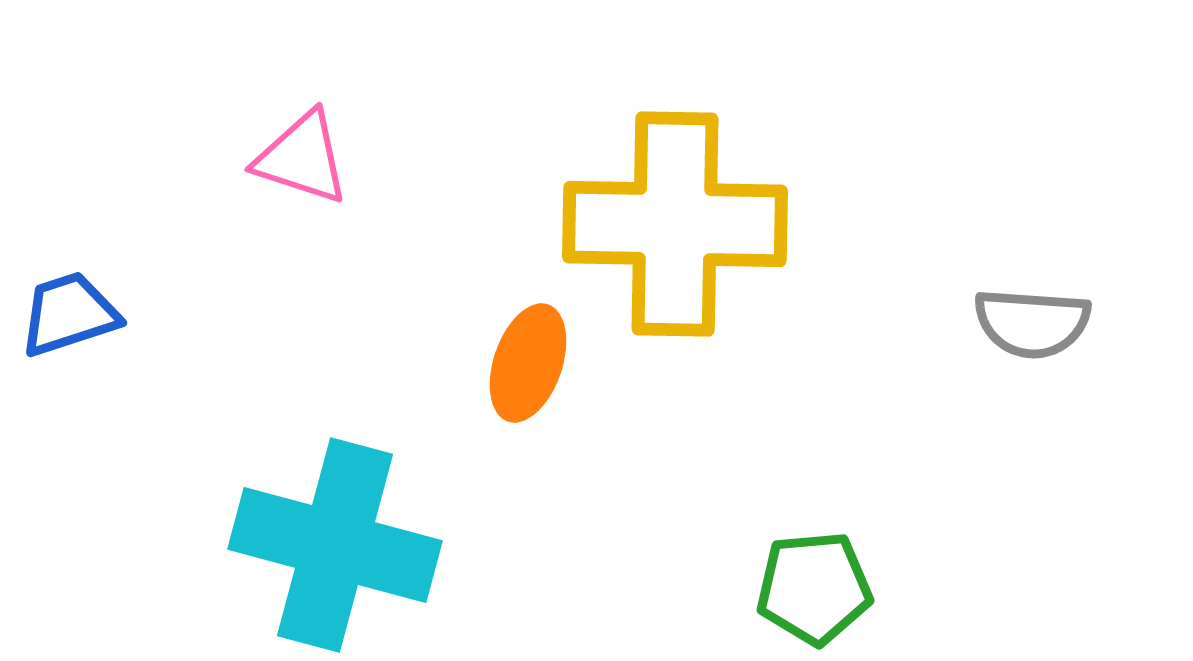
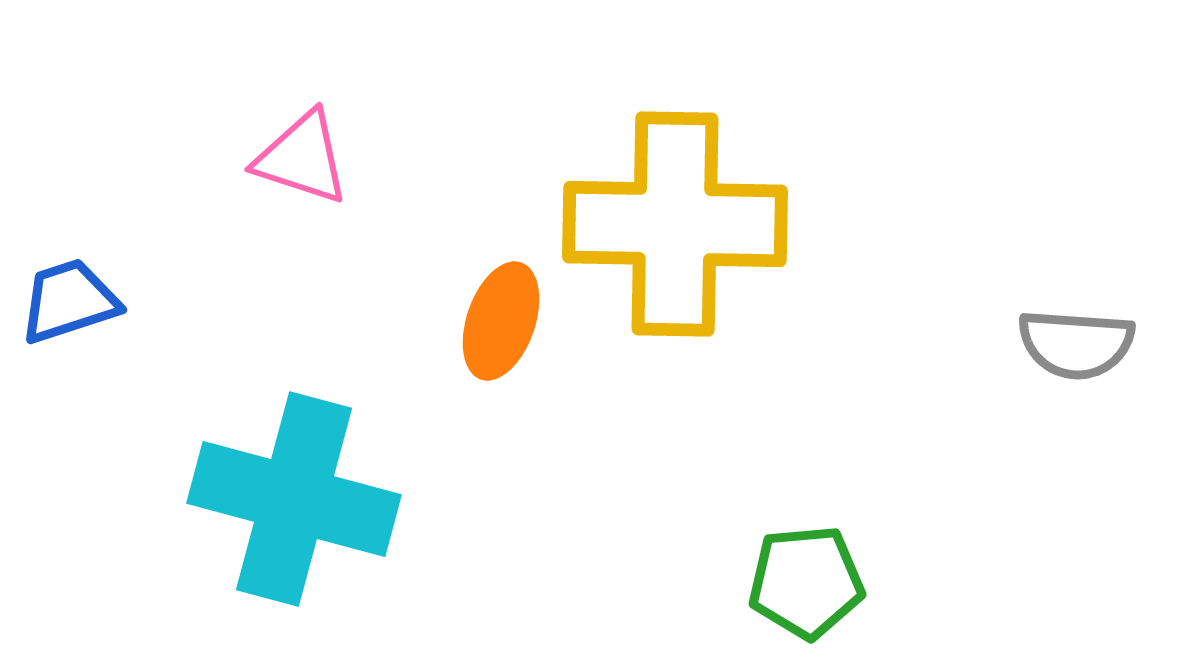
blue trapezoid: moved 13 px up
gray semicircle: moved 44 px right, 21 px down
orange ellipse: moved 27 px left, 42 px up
cyan cross: moved 41 px left, 46 px up
green pentagon: moved 8 px left, 6 px up
